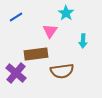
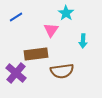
pink triangle: moved 1 px right, 1 px up
